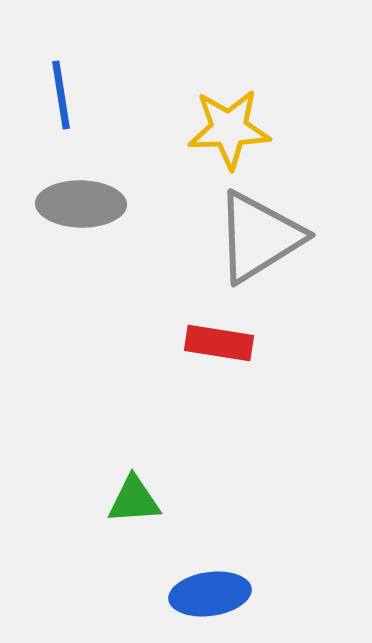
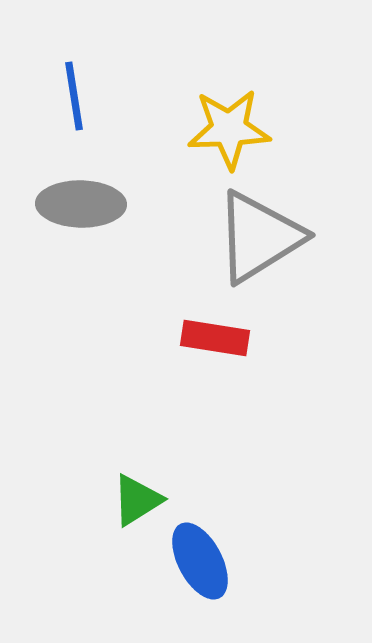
blue line: moved 13 px right, 1 px down
red rectangle: moved 4 px left, 5 px up
green triangle: moved 3 px right; rotated 28 degrees counterclockwise
blue ellipse: moved 10 px left, 33 px up; rotated 70 degrees clockwise
